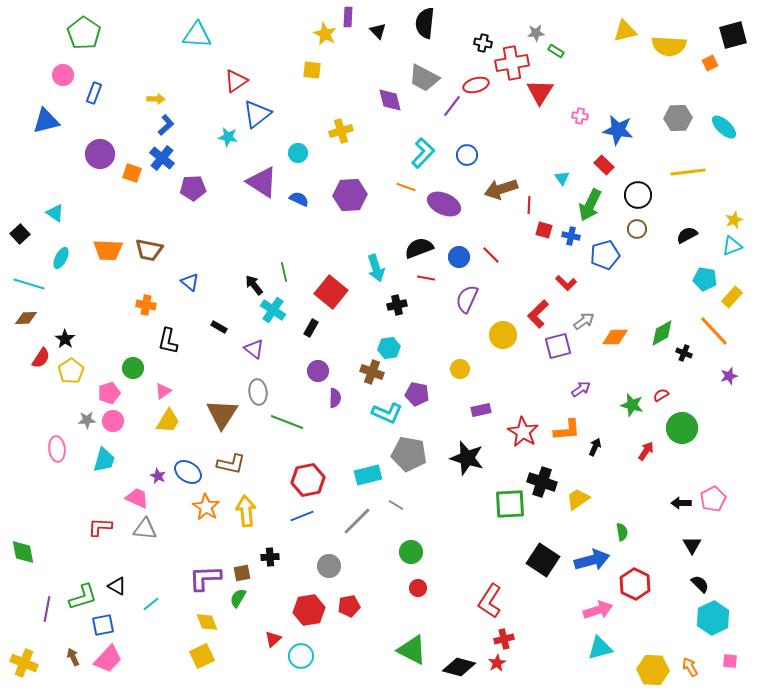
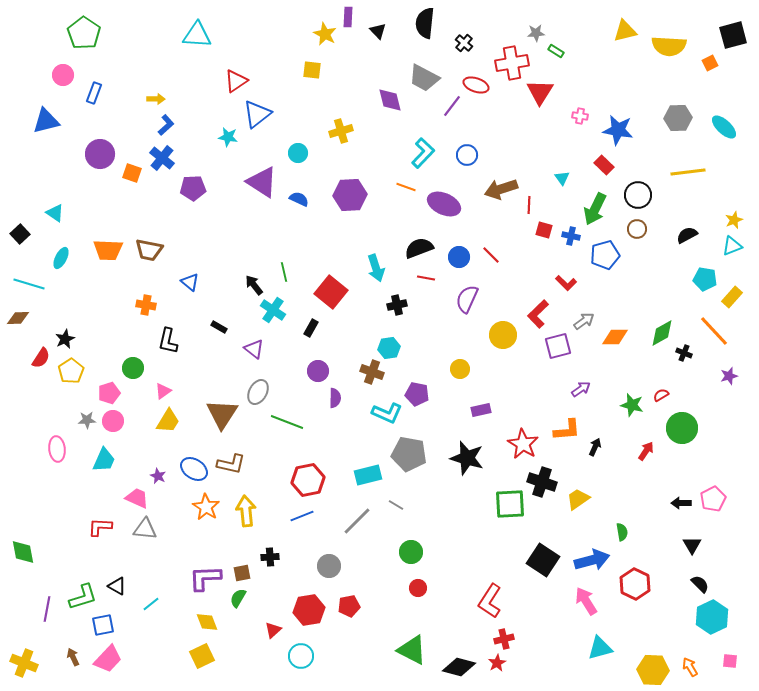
black cross at (483, 43): moved 19 px left; rotated 30 degrees clockwise
red ellipse at (476, 85): rotated 35 degrees clockwise
green arrow at (590, 205): moved 5 px right, 4 px down
brown diamond at (26, 318): moved 8 px left
black star at (65, 339): rotated 12 degrees clockwise
gray ellipse at (258, 392): rotated 35 degrees clockwise
red star at (523, 432): moved 12 px down
cyan trapezoid at (104, 460): rotated 8 degrees clockwise
blue ellipse at (188, 472): moved 6 px right, 3 px up
pink arrow at (598, 610): moved 12 px left, 9 px up; rotated 104 degrees counterclockwise
cyan hexagon at (713, 618): moved 1 px left, 1 px up
red triangle at (273, 639): moved 9 px up
